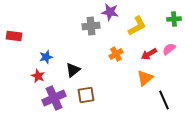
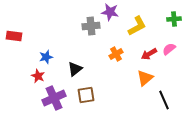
black triangle: moved 2 px right, 1 px up
